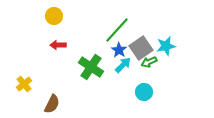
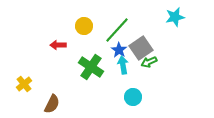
yellow circle: moved 30 px right, 10 px down
cyan star: moved 9 px right, 29 px up
cyan arrow: rotated 54 degrees counterclockwise
cyan circle: moved 11 px left, 5 px down
